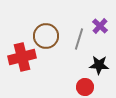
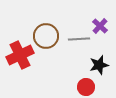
gray line: rotated 70 degrees clockwise
red cross: moved 2 px left, 2 px up; rotated 12 degrees counterclockwise
black star: rotated 18 degrees counterclockwise
red circle: moved 1 px right
